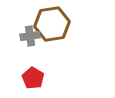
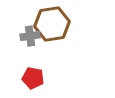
red pentagon: rotated 20 degrees counterclockwise
